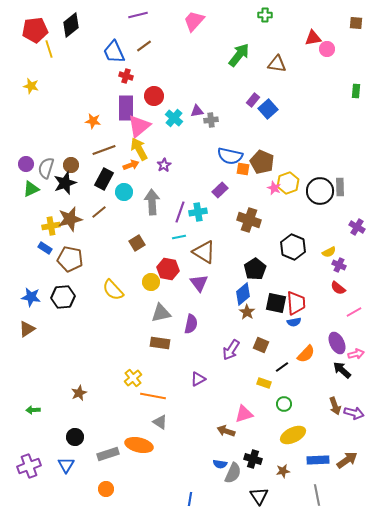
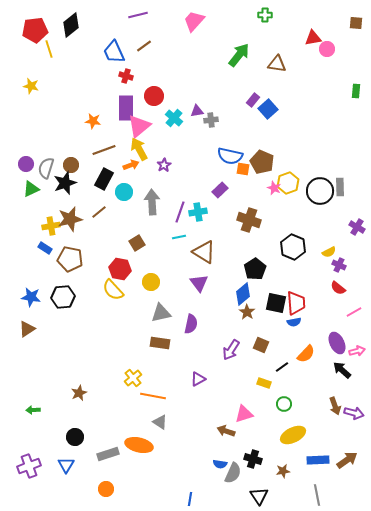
red hexagon at (168, 269): moved 48 px left
pink arrow at (356, 354): moved 1 px right, 3 px up
